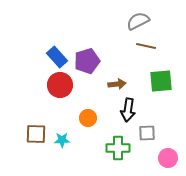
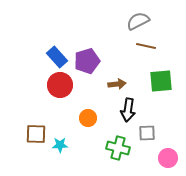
cyan star: moved 2 px left, 5 px down
green cross: rotated 15 degrees clockwise
